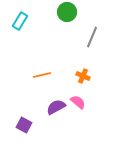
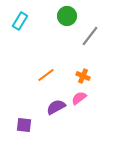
green circle: moved 4 px down
gray line: moved 2 px left, 1 px up; rotated 15 degrees clockwise
orange line: moved 4 px right; rotated 24 degrees counterclockwise
pink semicircle: moved 1 px right, 4 px up; rotated 77 degrees counterclockwise
purple square: rotated 21 degrees counterclockwise
